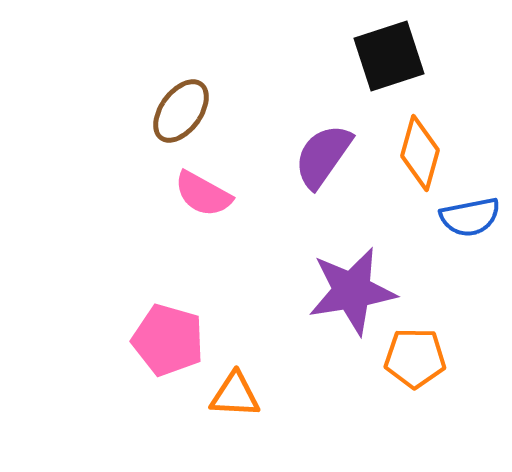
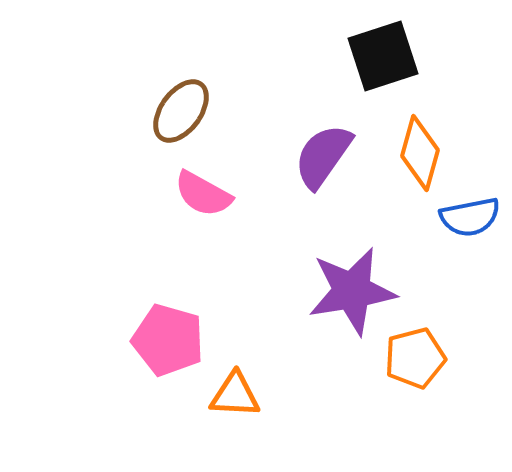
black square: moved 6 px left
orange pentagon: rotated 16 degrees counterclockwise
